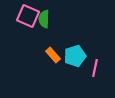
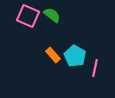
green semicircle: moved 8 px right, 4 px up; rotated 126 degrees clockwise
cyan pentagon: rotated 25 degrees counterclockwise
